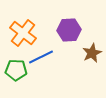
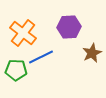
purple hexagon: moved 3 px up
